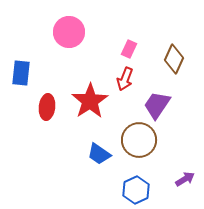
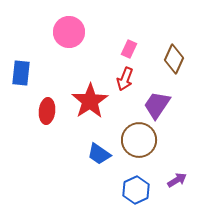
red ellipse: moved 4 px down
purple arrow: moved 8 px left, 1 px down
